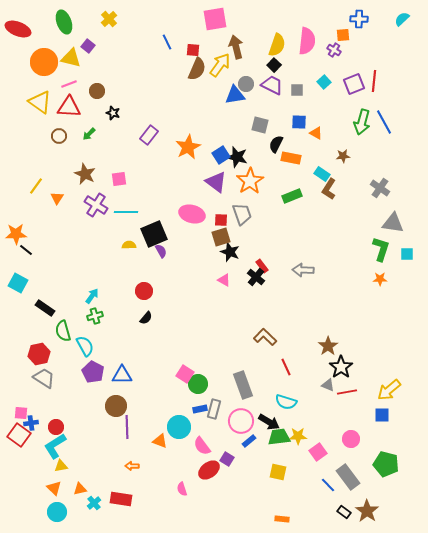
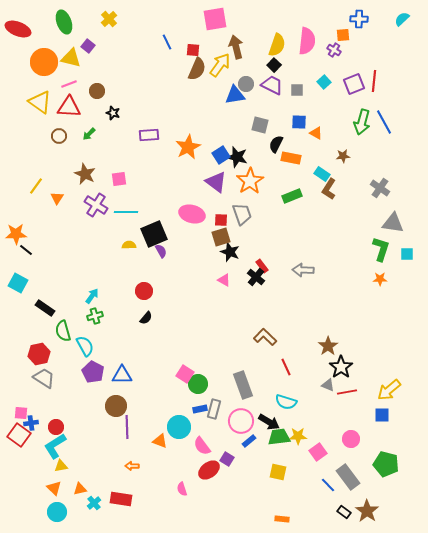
purple rectangle at (149, 135): rotated 48 degrees clockwise
